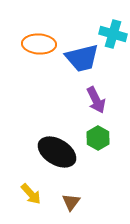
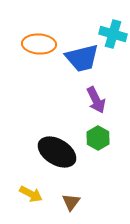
yellow arrow: rotated 20 degrees counterclockwise
